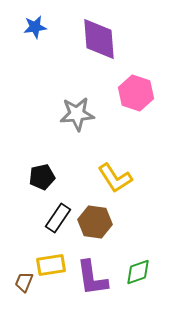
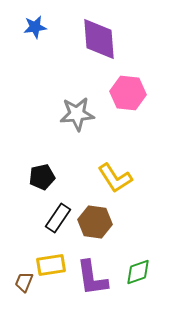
pink hexagon: moved 8 px left; rotated 12 degrees counterclockwise
